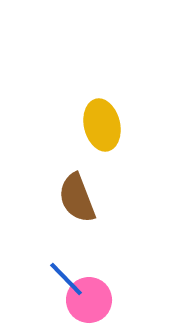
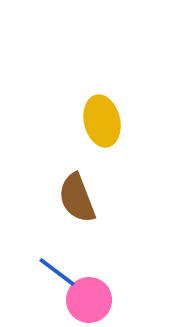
yellow ellipse: moved 4 px up
blue line: moved 9 px left, 7 px up; rotated 9 degrees counterclockwise
